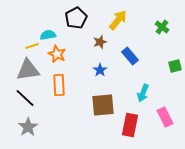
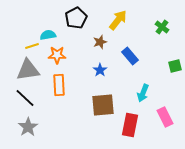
orange star: moved 1 px down; rotated 24 degrees counterclockwise
